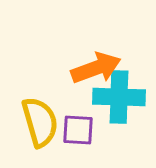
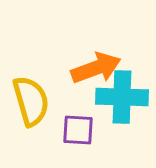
cyan cross: moved 3 px right
yellow semicircle: moved 9 px left, 21 px up
